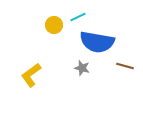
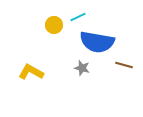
brown line: moved 1 px left, 1 px up
yellow L-shape: moved 3 px up; rotated 65 degrees clockwise
